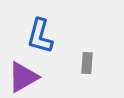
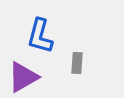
gray rectangle: moved 10 px left
